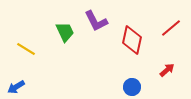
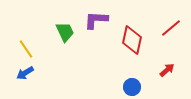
purple L-shape: moved 1 px up; rotated 120 degrees clockwise
yellow line: rotated 24 degrees clockwise
blue arrow: moved 9 px right, 14 px up
